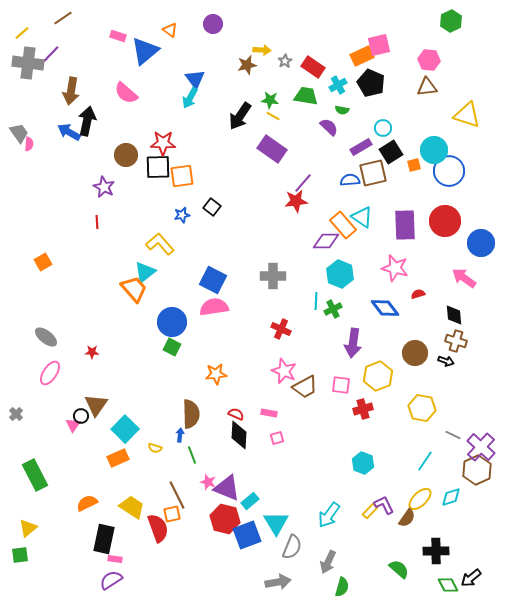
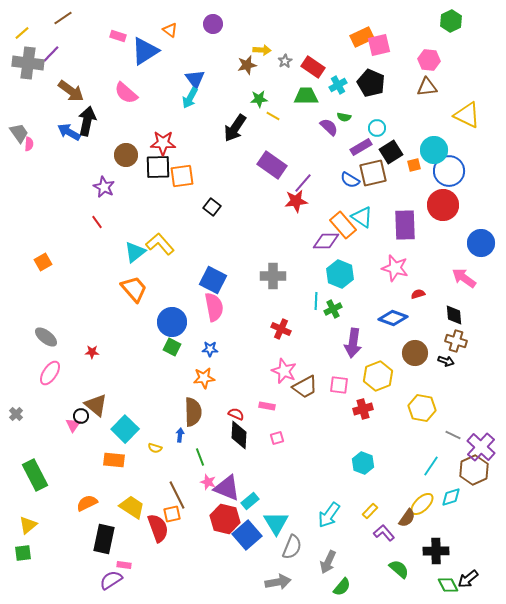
blue triangle at (145, 51): rotated 8 degrees clockwise
orange rectangle at (362, 56): moved 19 px up
brown arrow at (71, 91): rotated 64 degrees counterclockwise
green trapezoid at (306, 96): rotated 10 degrees counterclockwise
green star at (270, 100): moved 11 px left, 1 px up; rotated 12 degrees counterclockwise
green semicircle at (342, 110): moved 2 px right, 7 px down
yellow triangle at (467, 115): rotated 8 degrees clockwise
black arrow at (240, 116): moved 5 px left, 12 px down
cyan circle at (383, 128): moved 6 px left
purple rectangle at (272, 149): moved 16 px down
blue semicircle at (350, 180): rotated 144 degrees counterclockwise
blue star at (182, 215): moved 28 px right, 134 px down; rotated 14 degrees clockwise
red circle at (445, 221): moved 2 px left, 16 px up
red line at (97, 222): rotated 32 degrees counterclockwise
cyan triangle at (145, 272): moved 10 px left, 20 px up
pink semicircle at (214, 307): rotated 88 degrees clockwise
blue diamond at (385, 308): moved 8 px right, 10 px down; rotated 32 degrees counterclockwise
orange star at (216, 374): moved 12 px left, 4 px down
pink square at (341, 385): moved 2 px left
brown triangle at (96, 405): rotated 25 degrees counterclockwise
pink rectangle at (269, 413): moved 2 px left, 7 px up
brown semicircle at (191, 414): moved 2 px right, 2 px up
green line at (192, 455): moved 8 px right, 2 px down
orange rectangle at (118, 458): moved 4 px left, 2 px down; rotated 30 degrees clockwise
cyan line at (425, 461): moved 6 px right, 5 px down
brown hexagon at (477, 470): moved 3 px left
yellow ellipse at (420, 499): moved 2 px right, 5 px down
purple L-shape at (384, 505): moved 28 px down; rotated 15 degrees counterclockwise
yellow triangle at (28, 528): moved 3 px up
blue square at (247, 535): rotated 20 degrees counterclockwise
green square at (20, 555): moved 3 px right, 2 px up
pink rectangle at (115, 559): moved 9 px right, 6 px down
black arrow at (471, 578): moved 3 px left, 1 px down
green semicircle at (342, 587): rotated 24 degrees clockwise
